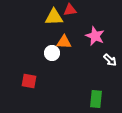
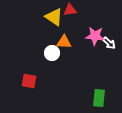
yellow triangle: rotated 36 degrees clockwise
pink star: rotated 18 degrees counterclockwise
white arrow: moved 1 px left, 17 px up
green rectangle: moved 3 px right, 1 px up
